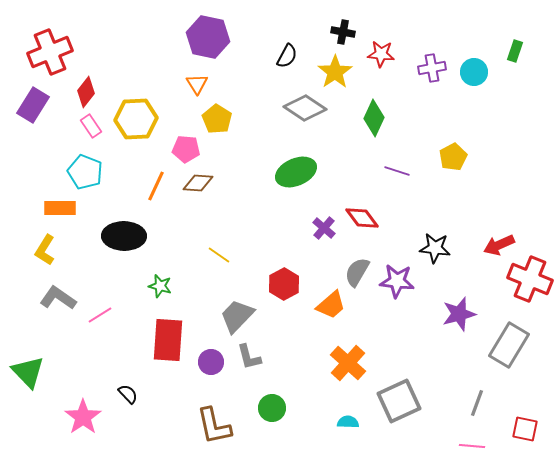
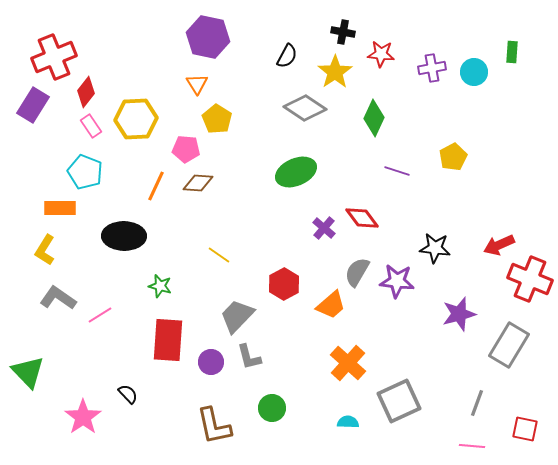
green rectangle at (515, 51): moved 3 px left, 1 px down; rotated 15 degrees counterclockwise
red cross at (50, 52): moved 4 px right, 5 px down
